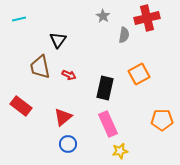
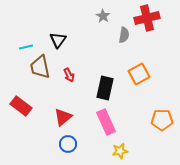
cyan line: moved 7 px right, 28 px down
red arrow: rotated 40 degrees clockwise
pink rectangle: moved 2 px left, 2 px up
